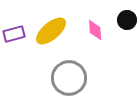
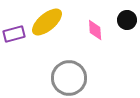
yellow ellipse: moved 4 px left, 9 px up
